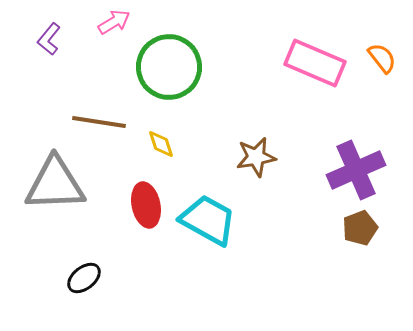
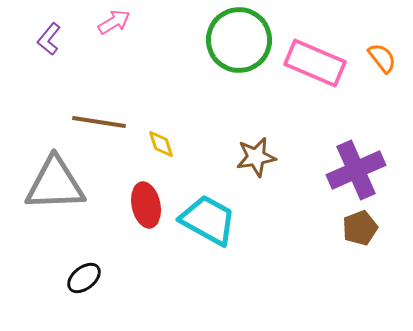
green circle: moved 70 px right, 27 px up
